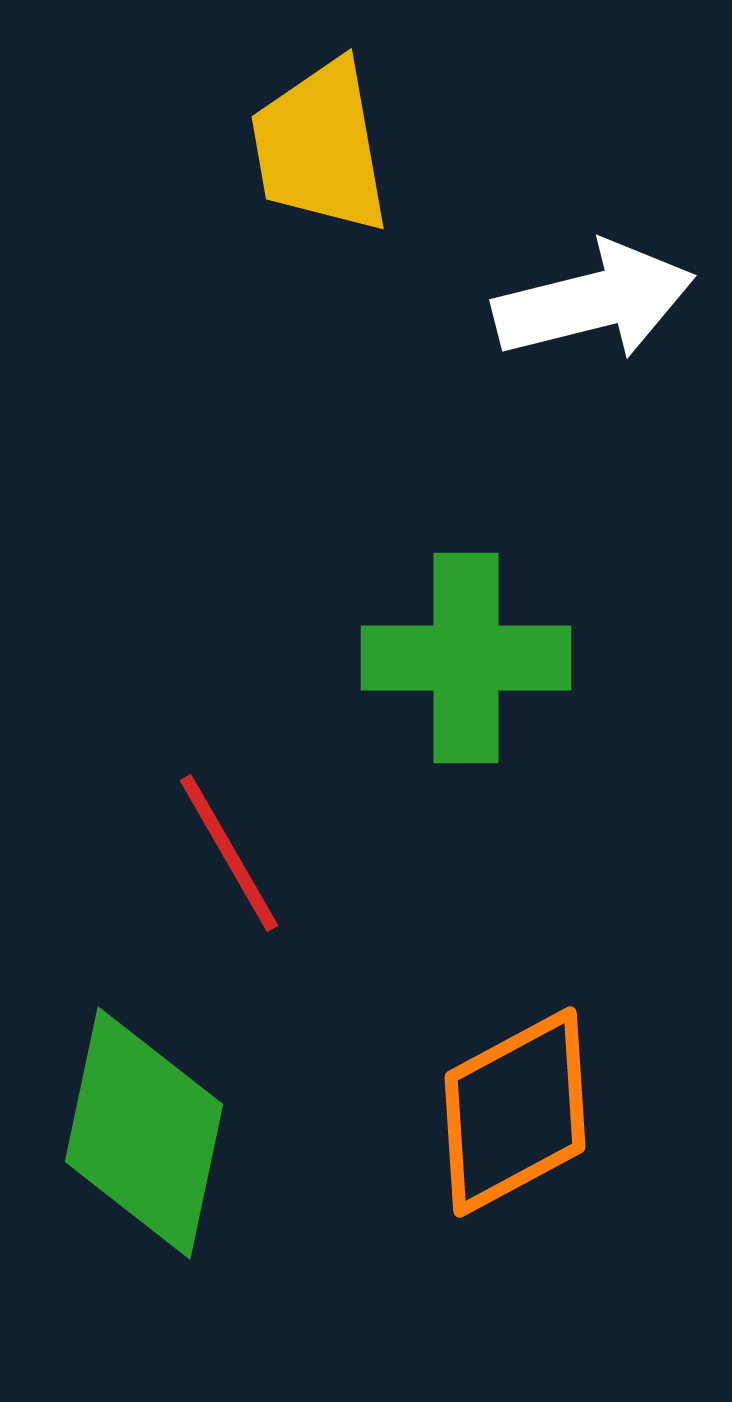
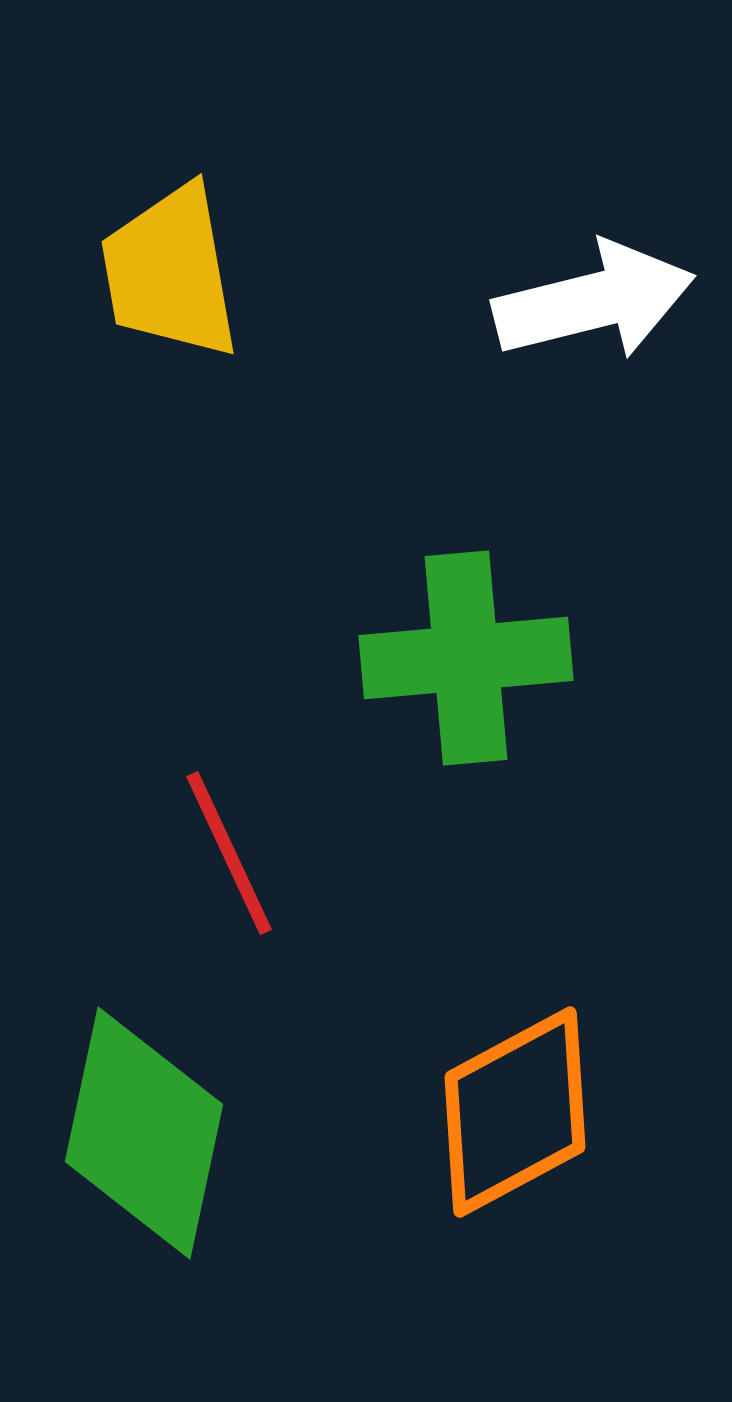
yellow trapezoid: moved 150 px left, 125 px down
green cross: rotated 5 degrees counterclockwise
red line: rotated 5 degrees clockwise
